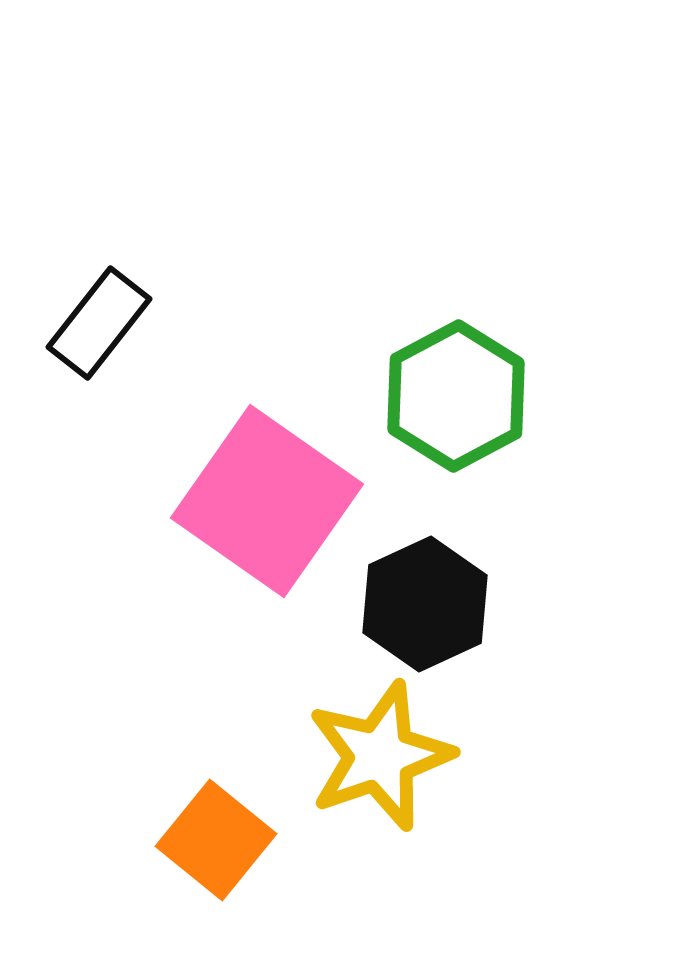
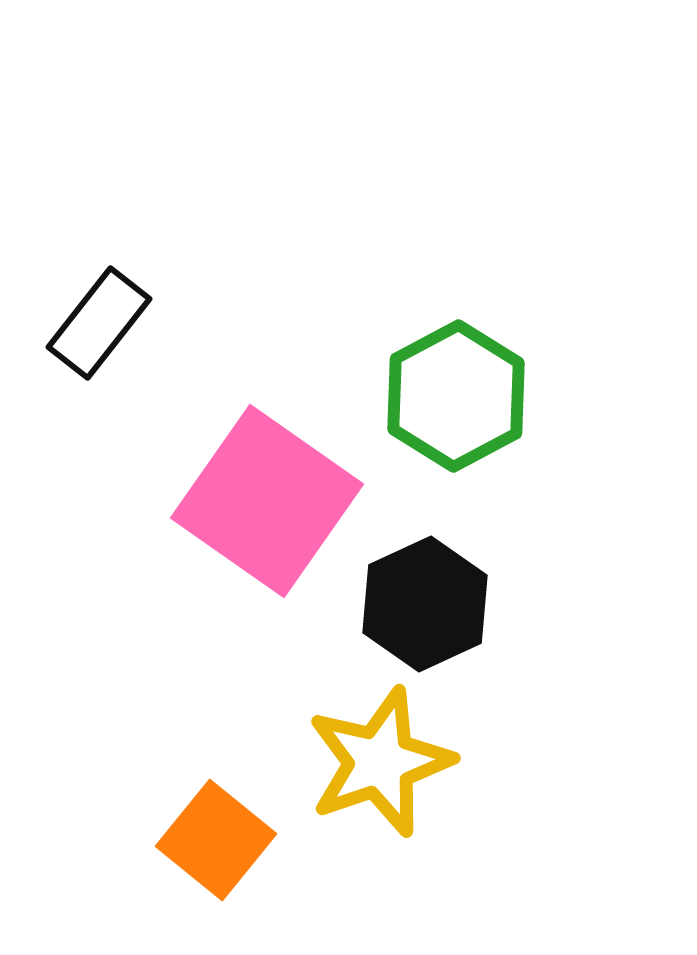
yellow star: moved 6 px down
